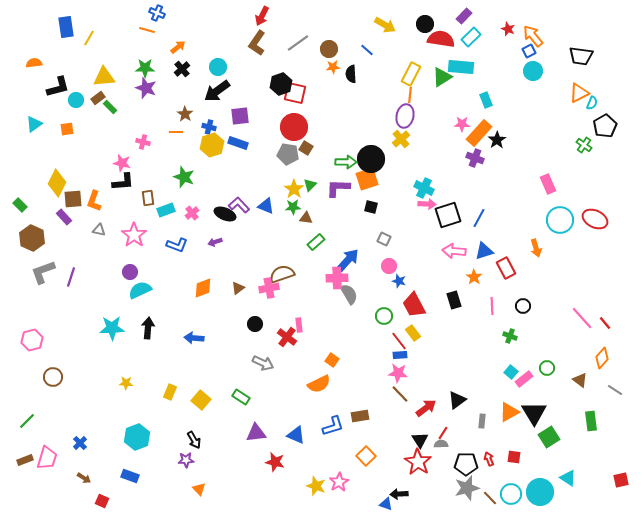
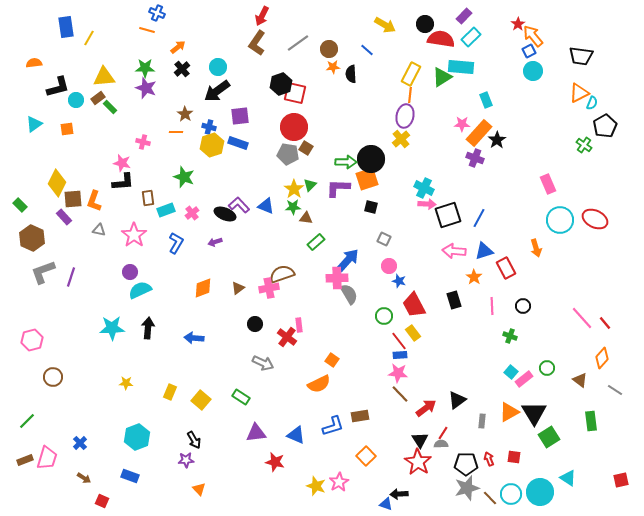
red star at (508, 29): moved 10 px right, 5 px up; rotated 16 degrees clockwise
blue L-shape at (177, 245): moved 1 px left, 2 px up; rotated 80 degrees counterclockwise
